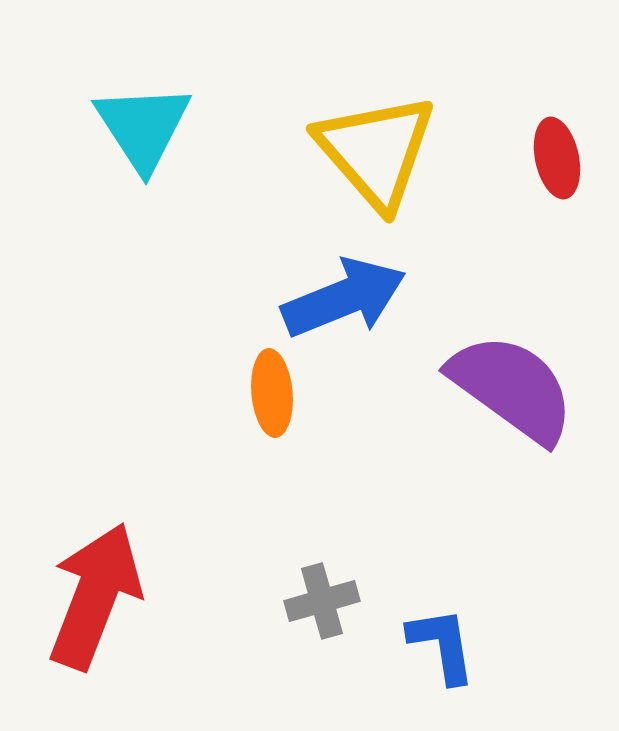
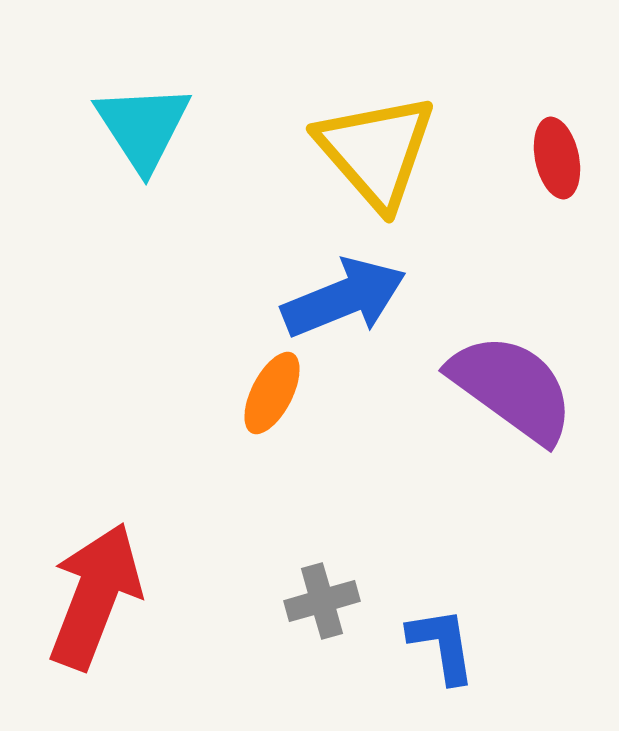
orange ellipse: rotated 32 degrees clockwise
